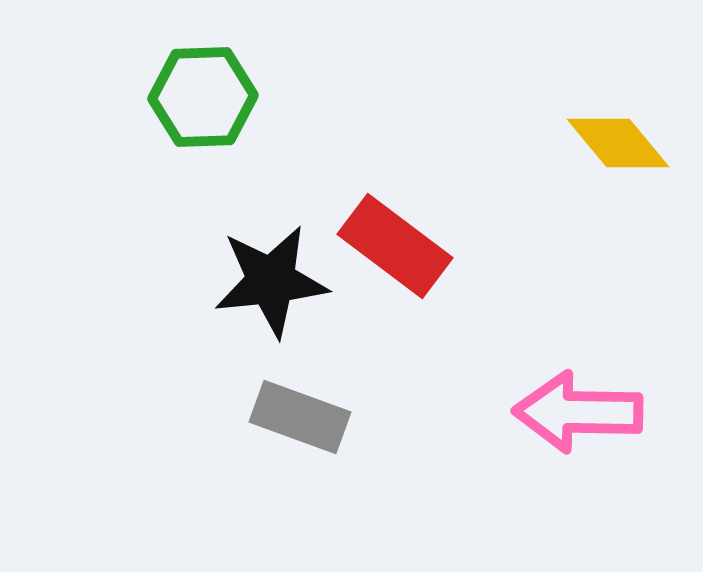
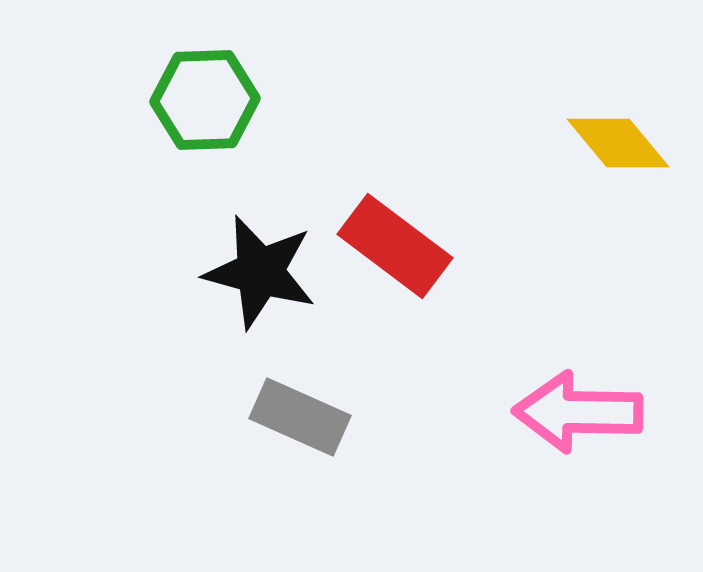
green hexagon: moved 2 px right, 3 px down
black star: moved 11 px left, 9 px up; rotated 21 degrees clockwise
gray rectangle: rotated 4 degrees clockwise
